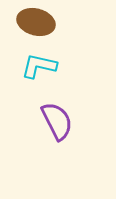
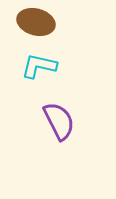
purple semicircle: moved 2 px right
